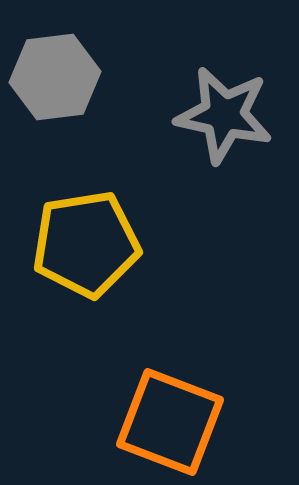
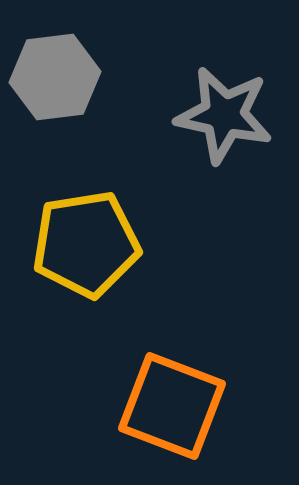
orange square: moved 2 px right, 16 px up
